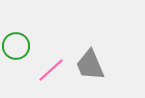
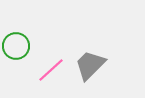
gray trapezoid: rotated 68 degrees clockwise
